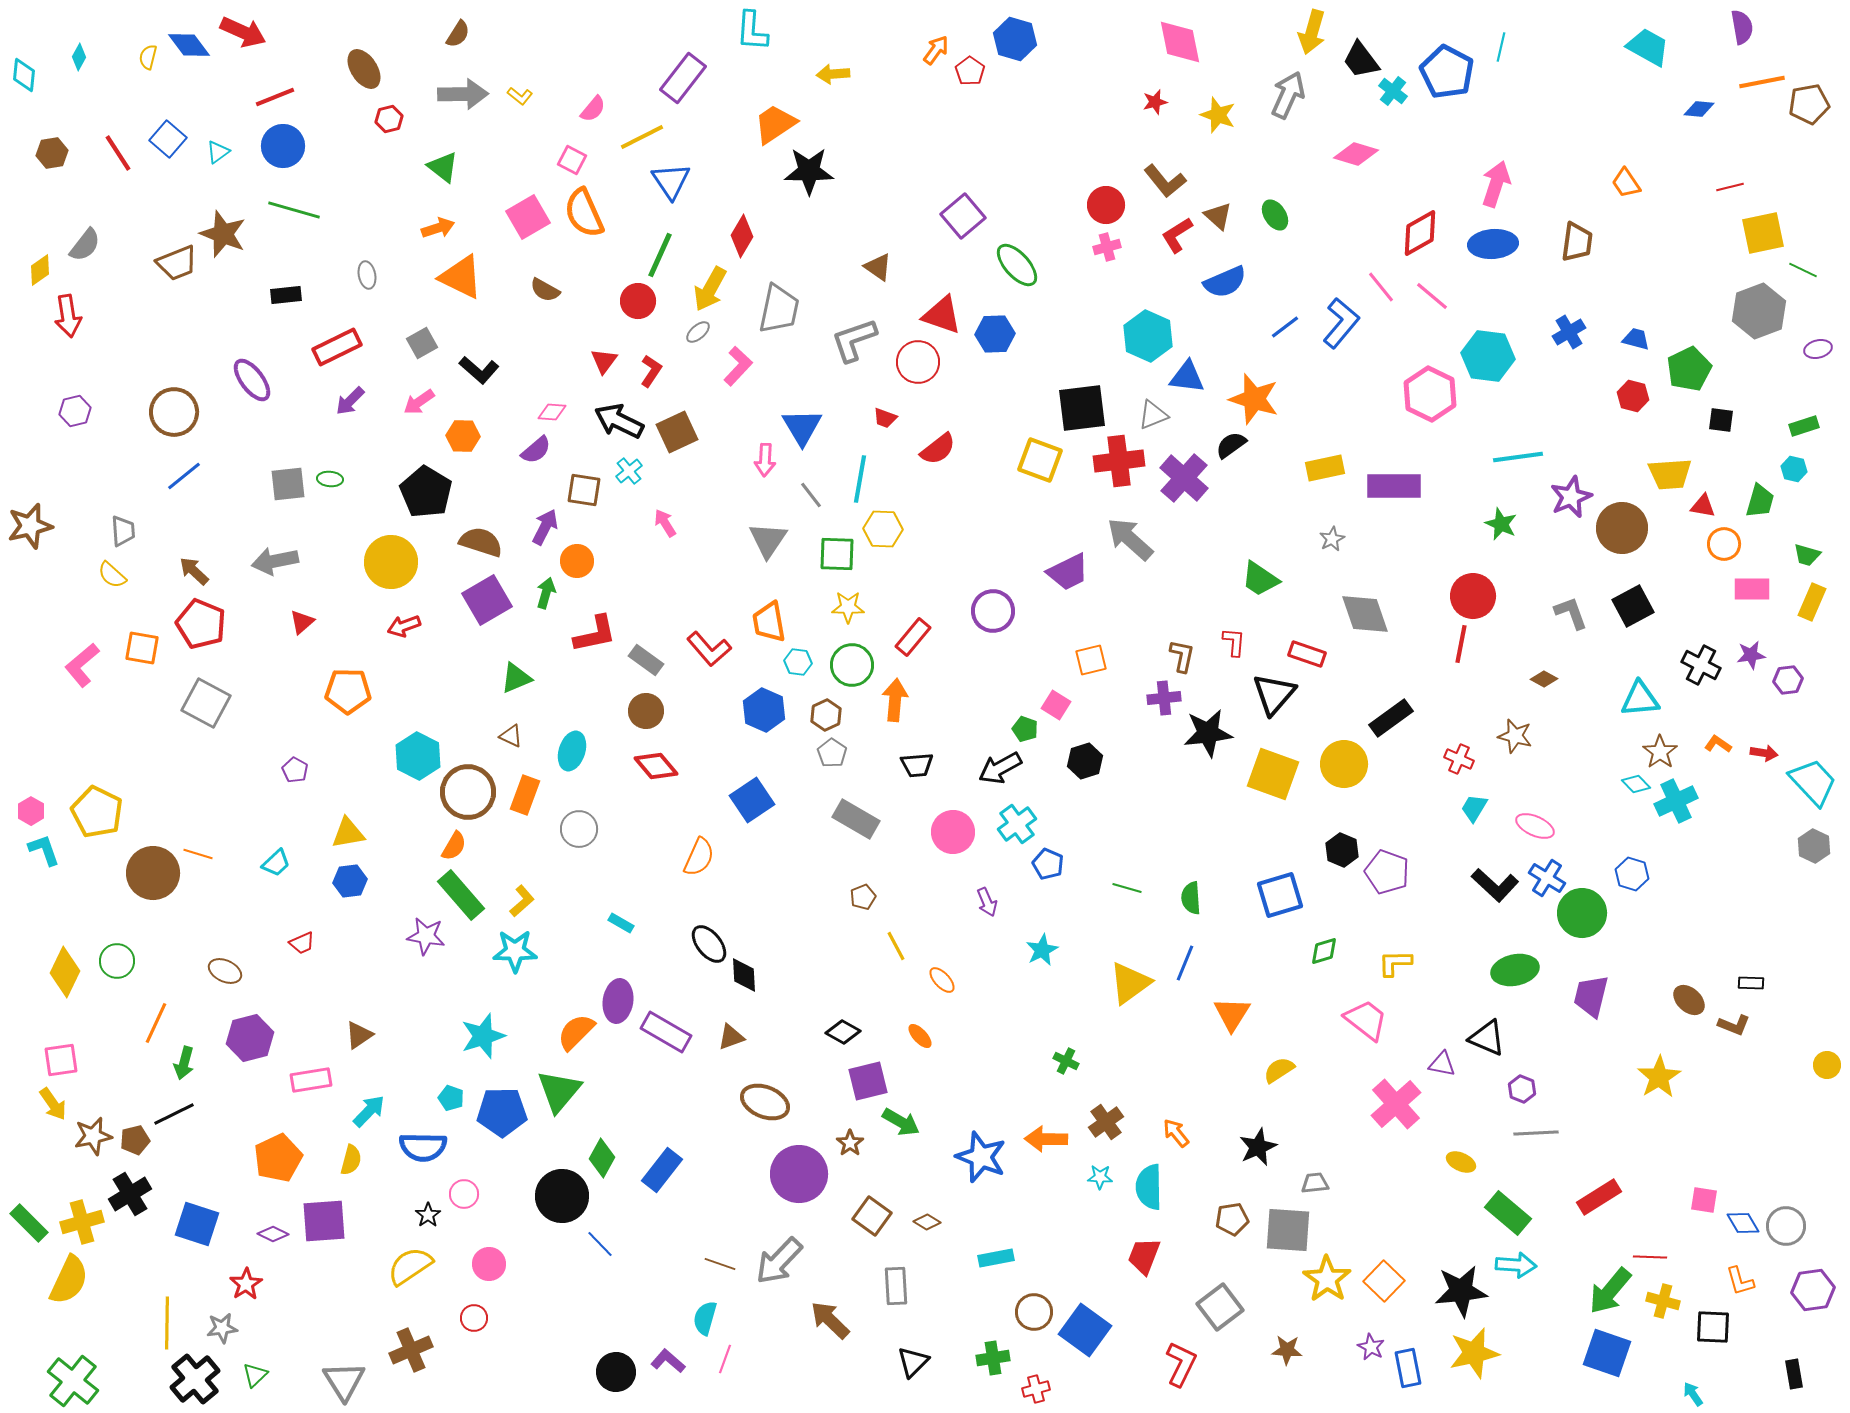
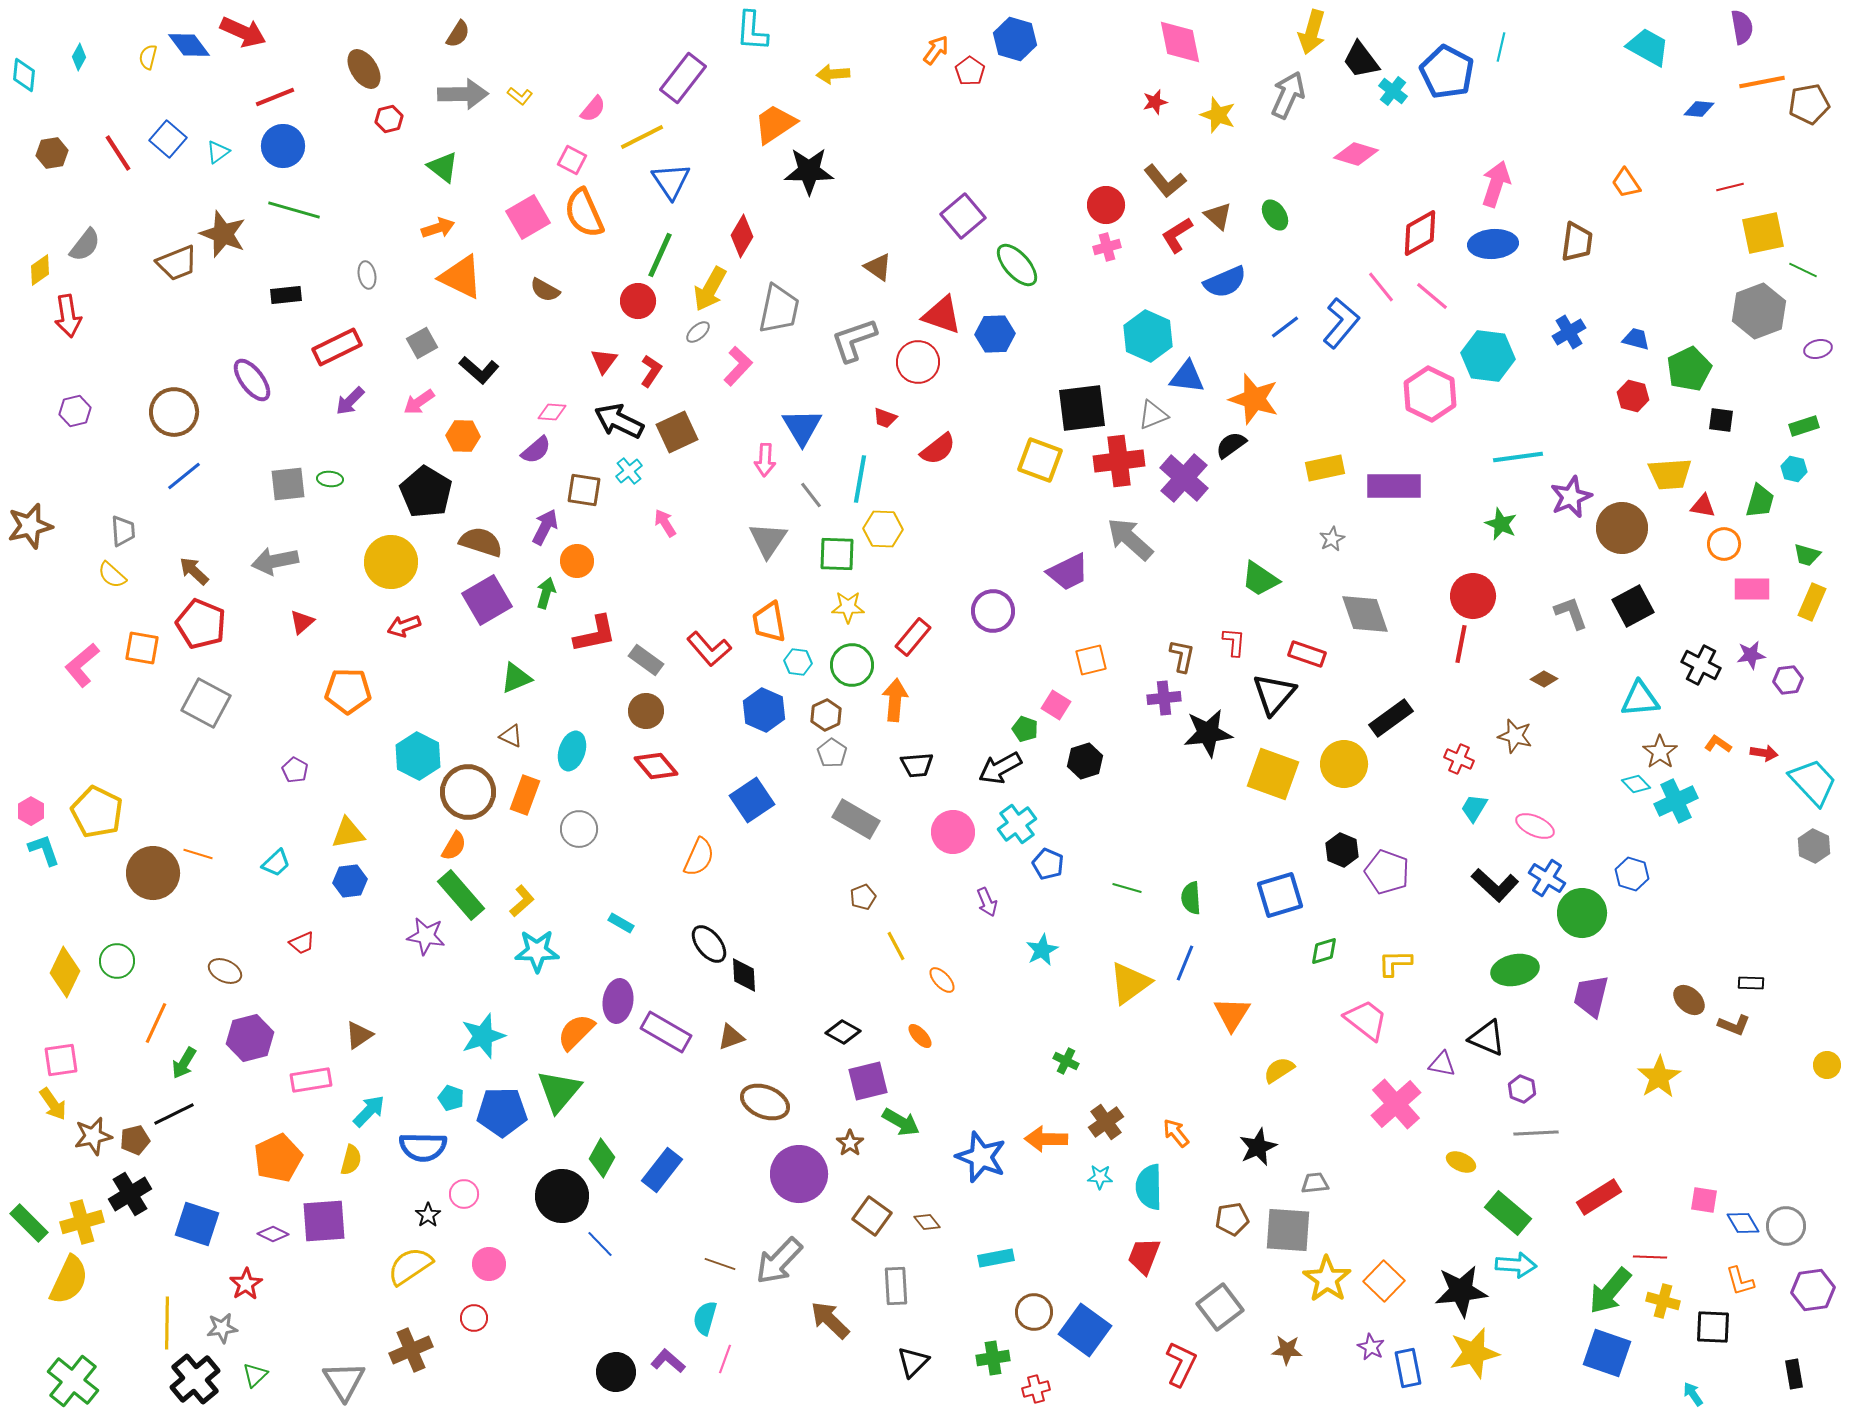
cyan star at (515, 951): moved 22 px right
green arrow at (184, 1063): rotated 16 degrees clockwise
brown diamond at (927, 1222): rotated 20 degrees clockwise
